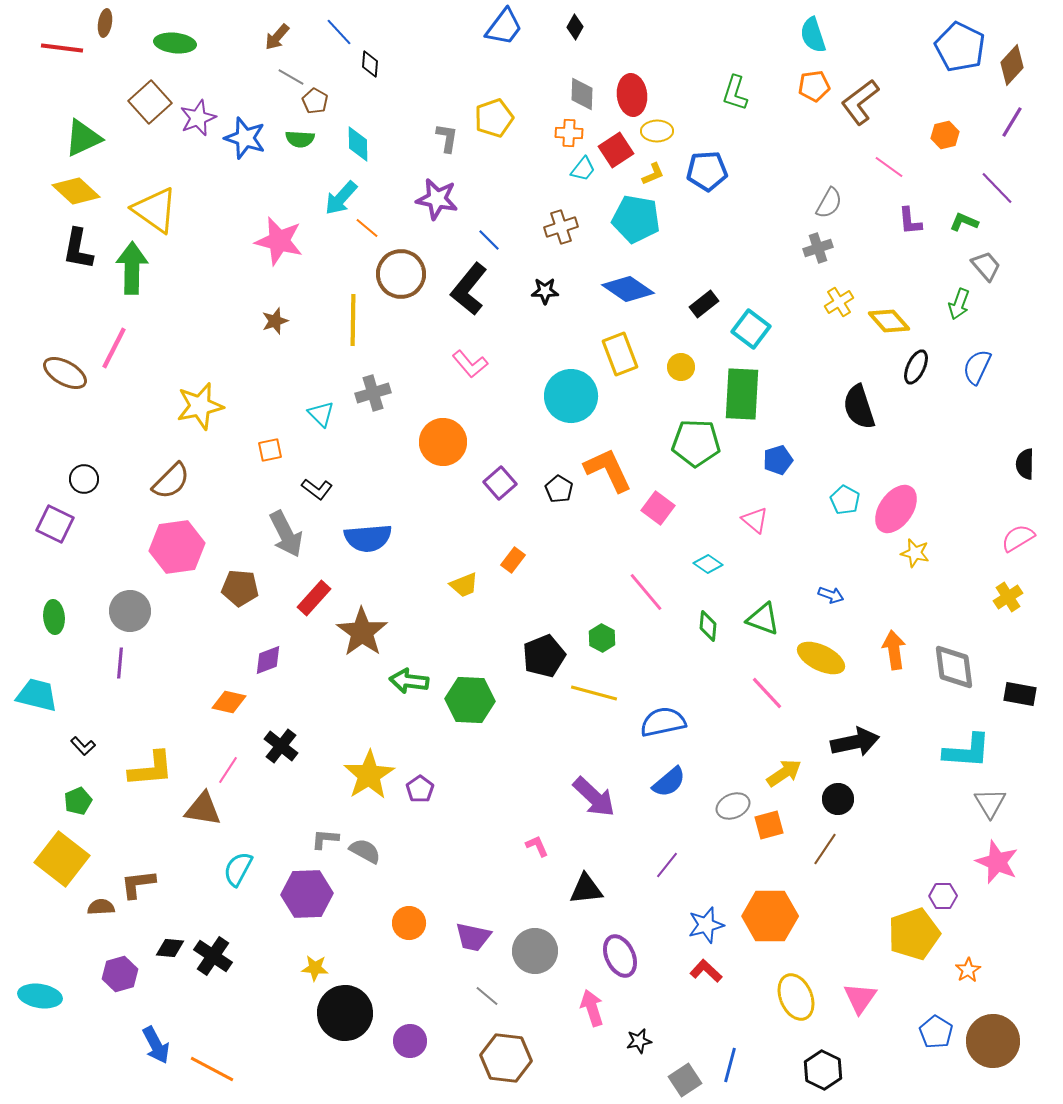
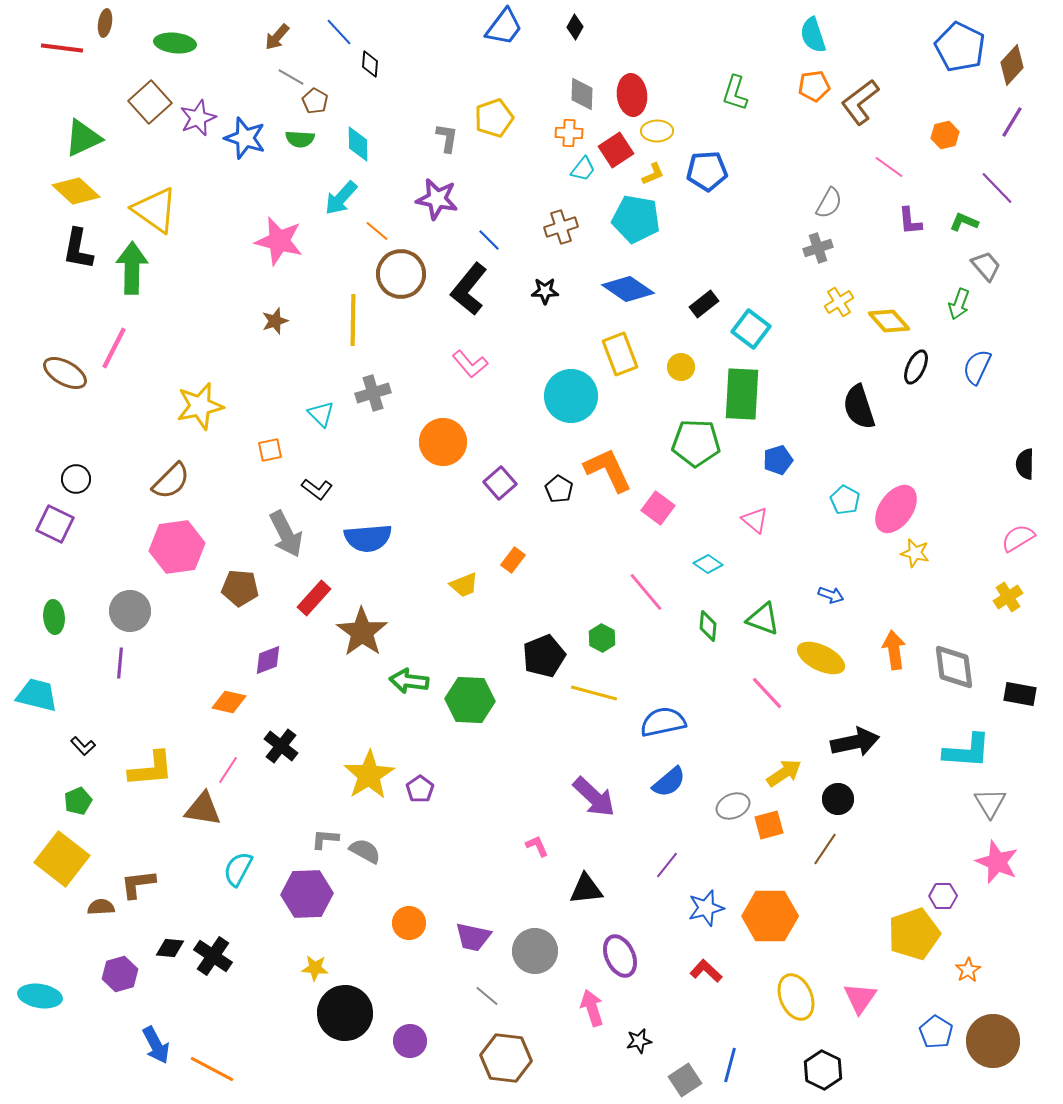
orange line at (367, 228): moved 10 px right, 3 px down
black circle at (84, 479): moved 8 px left
blue star at (706, 925): moved 17 px up
